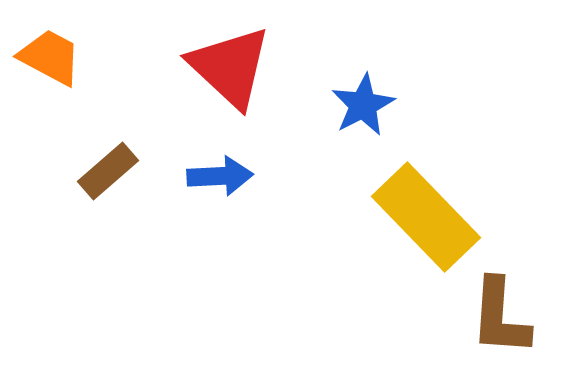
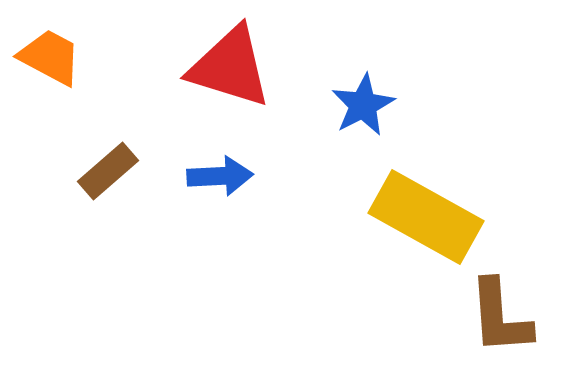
red triangle: rotated 26 degrees counterclockwise
yellow rectangle: rotated 17 degrees counterclockwise
brown L-shape: rotated 8 degrees counterclockwise
